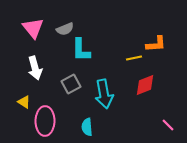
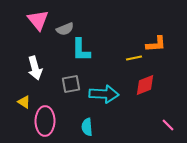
pink triangle: moved 5 px right, 8 px up
gray square: rotated 18 degrees clockwise
cyan arrow: rotated 76 degrees counterclockwise
